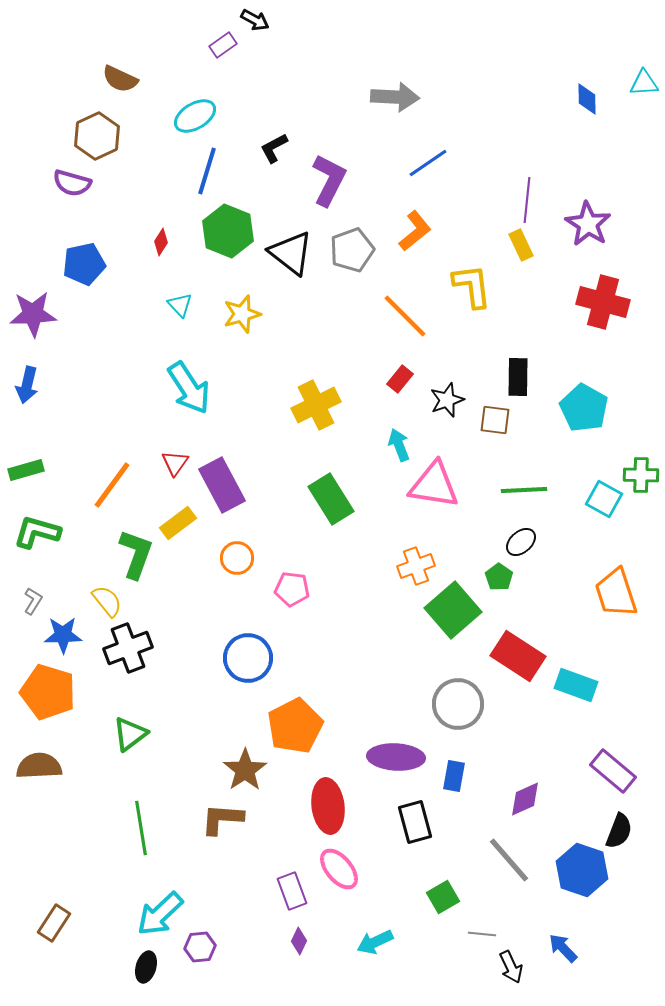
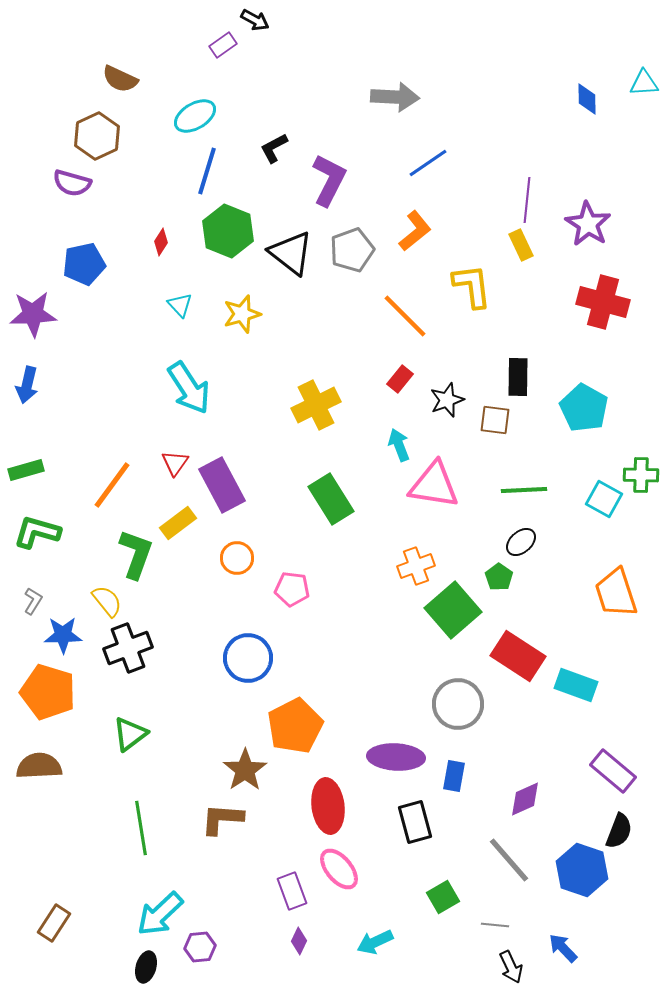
gray line at (482, 934): moved 13 px right, 9 px up
